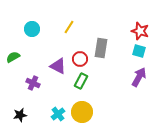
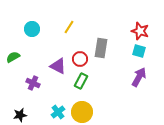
cyan cross: moved 2 px up
